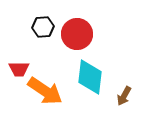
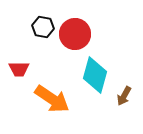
black hexagon: rotated 15 degrees clockwise
red circle: moved 2 px left
cyan diamond: moved 5 px right, 2 px up; rotated 9 degrees clockwise
orange arrow: moved 7 px right, 8 px down
